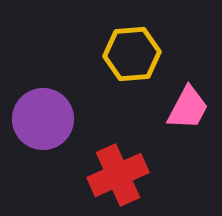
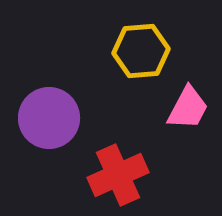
yellow hexagon: moved 9 px right, 3 px up
purple circle: moved 6 px right, 1 px up
